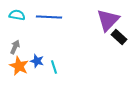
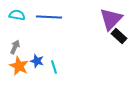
purple triangle: moved 3 px right, 1 px up
black rectangle: moved 1 px up
